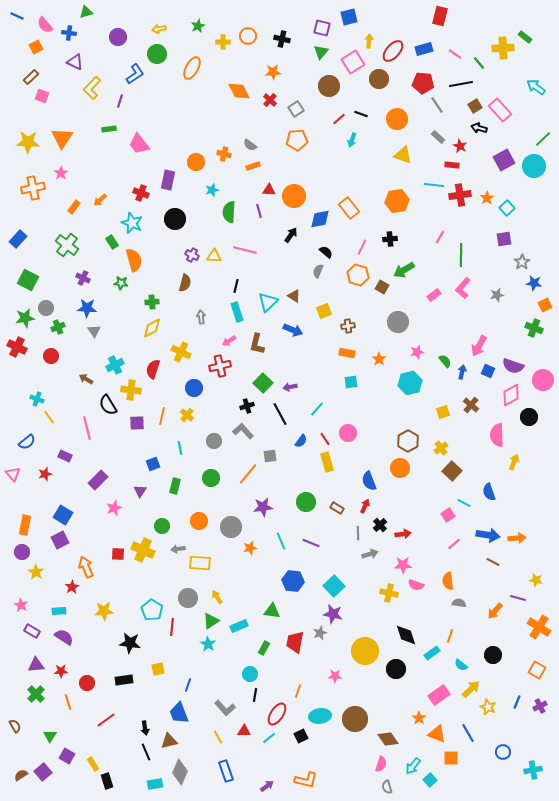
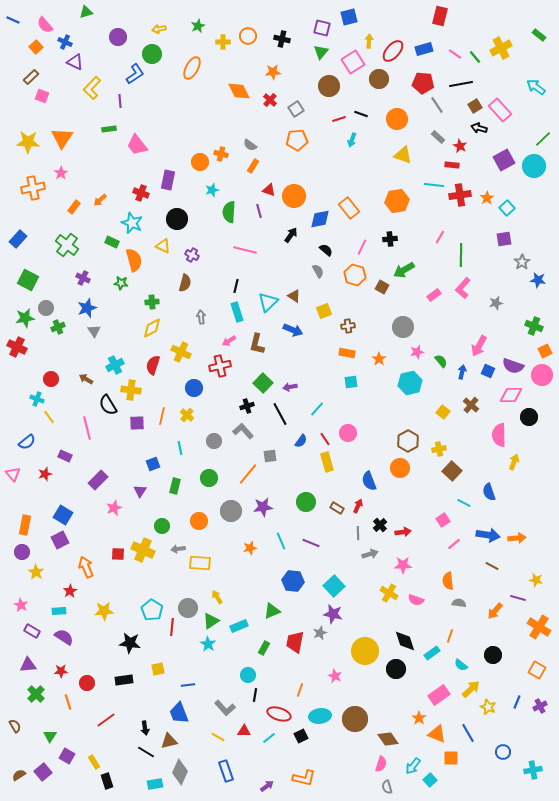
blue line at (17, 16): moved 4 px left, 4 px down
blue cross at (69, 33): moved 4 px left, 9 px down; rotated 16 degrees clockwise
green rectangle at (525, 37): moved 14 px right, 2 px up
orange square at (36, 47): rotated 16 degrees counterclockwise
yellow cross at (503, 48): moved 2 px left; rotated 25 degrees counterclockwise
green circle at (157, 54): moved 5 px left
green line at (479, 63): moved 4 px left, 6 px up
purple line at (120, 101): rotated 24 degrees counterclockwise
red line at (339, 119): rotated 24 degrees clockwise
pink trapezoid at (139, 144): moved 2 px left, 1 px down
orange cross at (224, 154): moved 3 px left
orange circle at (196, 162): moved 4 px right
orange rectangle at (253, 166): rotated 40 degrees counterclockwise
red triangle at (269, 190): rotated 16 degrees clockwise
black circle at (175, 219): moved 2 px right
green rectangle at (112, 242): rotated 32 degrees counterclockwise
black semicircle at (326, 252): moved 2 px up
yellow triangle at (214, 256): moved 51 px left, 10 px up; rotated 21 degrees clockwise
gray semicircle at (318, 271): rotated 128 degrees clockwise
orange hexagon at (358, 275): moved 3 px left
blue star at (534, 283): moved 4 px right, 3 px up
gray star at (497, 295): moved 1 px left, 8 px down
orange square at (545, 305): moved 46 px down
blue star at (87, 308): rotated 24 degrees counterclockwise
gray circle at (398, 322): moved 5 px right, 5 px down
green cross at (534, 328): moved 2 px up
red circle at (51, 356): moved 23 px down
green semicircle at (445, 361): moved 4 px left
red semicircle at (153, 369): moved 4 px up
pink circle at (543, 380): moved 1 px left, 5 px up
pink diamond at (511, 395): rotated 30 degrees clockwise
yellow square at (443, 412): rotated 32 degrees counterclockwise
pink semicircle at (497, 435): moved 2 px right
yellow cross at (441, 448): moved 2 px left, 1 px down; rotated 24 degrees clockwise
green circle at (211, 478): moved 2 px left
red arrow at (365, 506): moved 7 px left
pink square at (448, 515): moved 5 px left, 5 px down
gray circle at (231, 527): moved 16 px up
red arrow at (403, 534): moved 2 px up
brown line at (493, 562): moved 1 px left, 4 px down
pink semicircle at (416, 585): moved 15 px down
red star at (72, 587): moved 2 px left, 4 px down
yellow cross at (389, 593): rotated 18 degrees clockwise
gray circle at (188, 598): moved 10 px down
green triangle at (272, 611): rotated 30 degrees counterclockwise
black diamond at (406, 635): moved 1 px left, 6 px down
purple triangle at (36, 665): moved 8 px left
cyan circle at (250, 674): moved 2 px left, 1 px down
pink star at (335, 676): rotated 24 degrees clockwise
blue line at (188, 685): rotated 64 degrees clockwise
orange line at (298, 691): moved 2 px right, 1 px up
red ellipse at (277, 714): moved 2 px right; rotated 75 degrees clockwise
yellow line at (218, 737): rotated 32 degrees counterclockwise
black line at (146, 752): rotated 36 degrees counterclockwise
yellow rectangle at (93, 764): moved 1 px right, 2 px up
brown semicircle at (21, 775): moved 2 px left
orange L-shape at (306, 780): moved 2 px left, 2 px up
